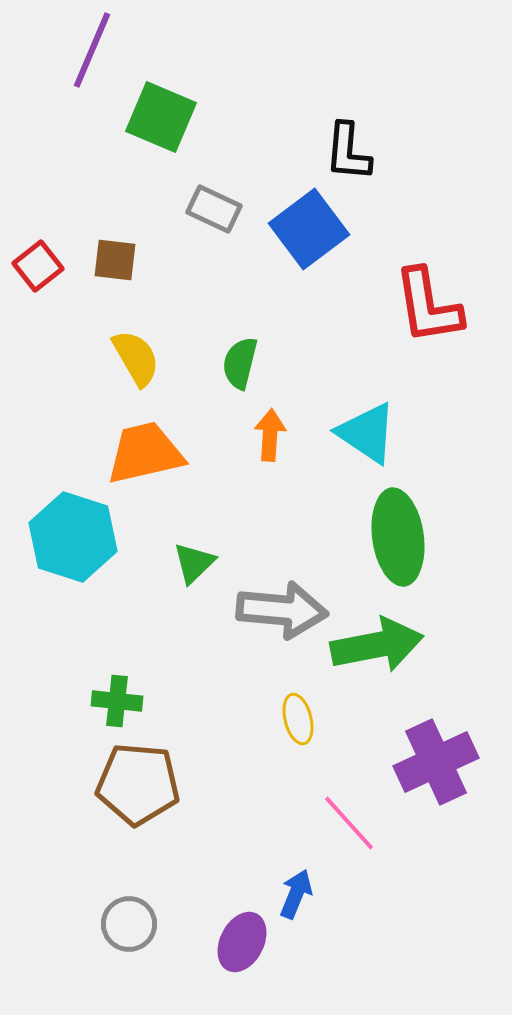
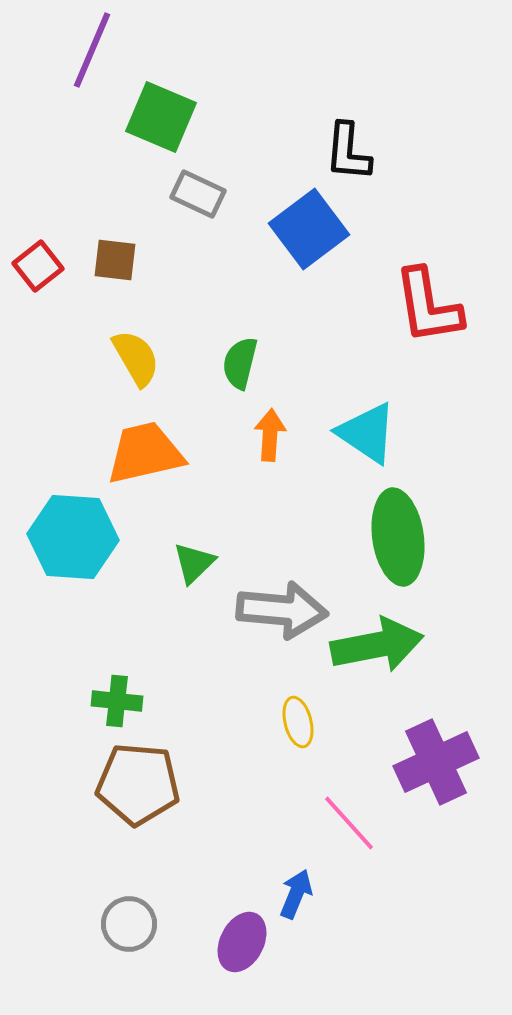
gray rectangle: moved 16 px left, 15 px up
cyan hexagon: rotated 14 degrees counterclockwise
yellow ellipse: moved 3 px down
